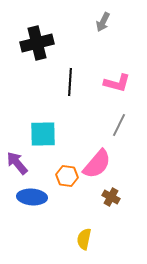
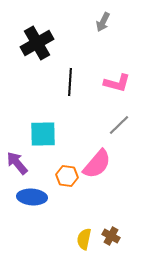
black cross: rotated 16 degrees counterclockwise
gray line: rotated 20 degrees clockwise
brown cross: moved 39 px down
